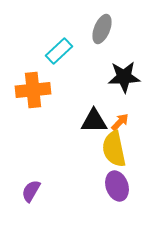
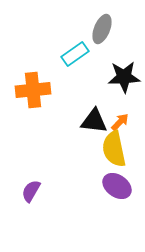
cyan rectangle: moved 16 px right, 3 px down; rotated 8 degrees clockwise
black triangle: rotated 8 degrees clockwise
purple ellipse: rotated 36 degrees counterclockwise
